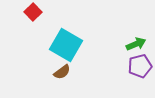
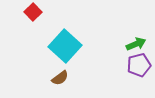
cyan square: moved 1 px left, 1 px down; rotated 12 degrees clockwise
purple pentagon: moved 1 px left, 1 px up
brown semicircle: moved 2 px left, 6 px down
